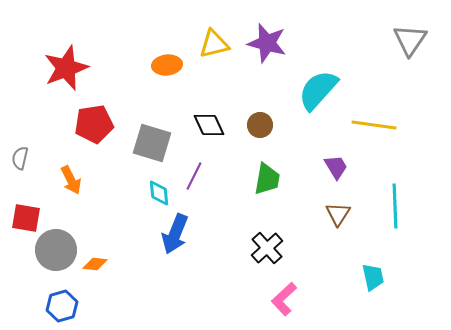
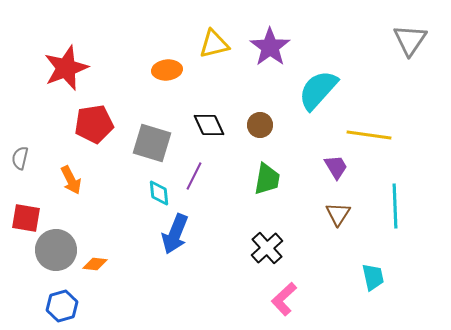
purple star: moved 3 px right, 4 px down; rotated 21 degrees clockwise
orange ellipse: moved 5 px down
yellow line: moved 5 px left, 10 px down
